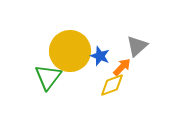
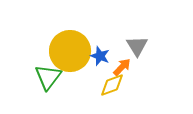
gray triangle: rotated 20 degrees counterclockwise
